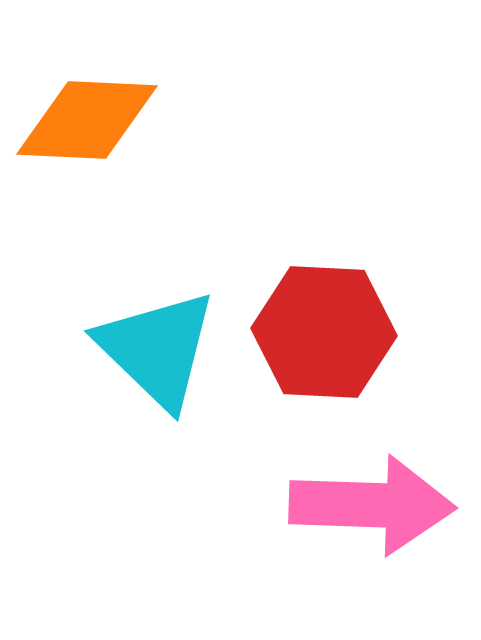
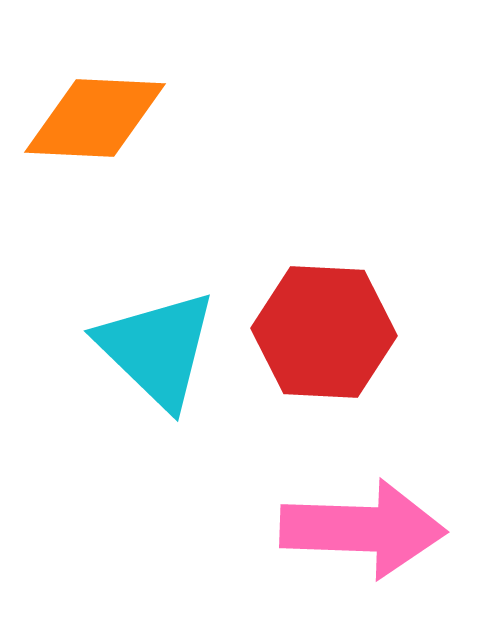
orange diamond: moved 8 px right, 2 px up
pink arrow: moved 9 px left, 24 px down
